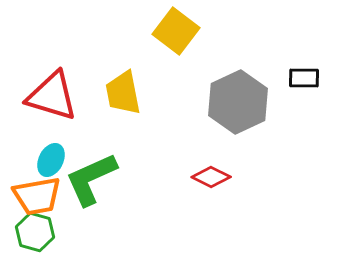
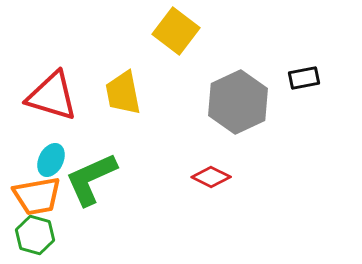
black rectangle: rotated 12 degrees counterclockwise
green hexagon: moved 3 px down
